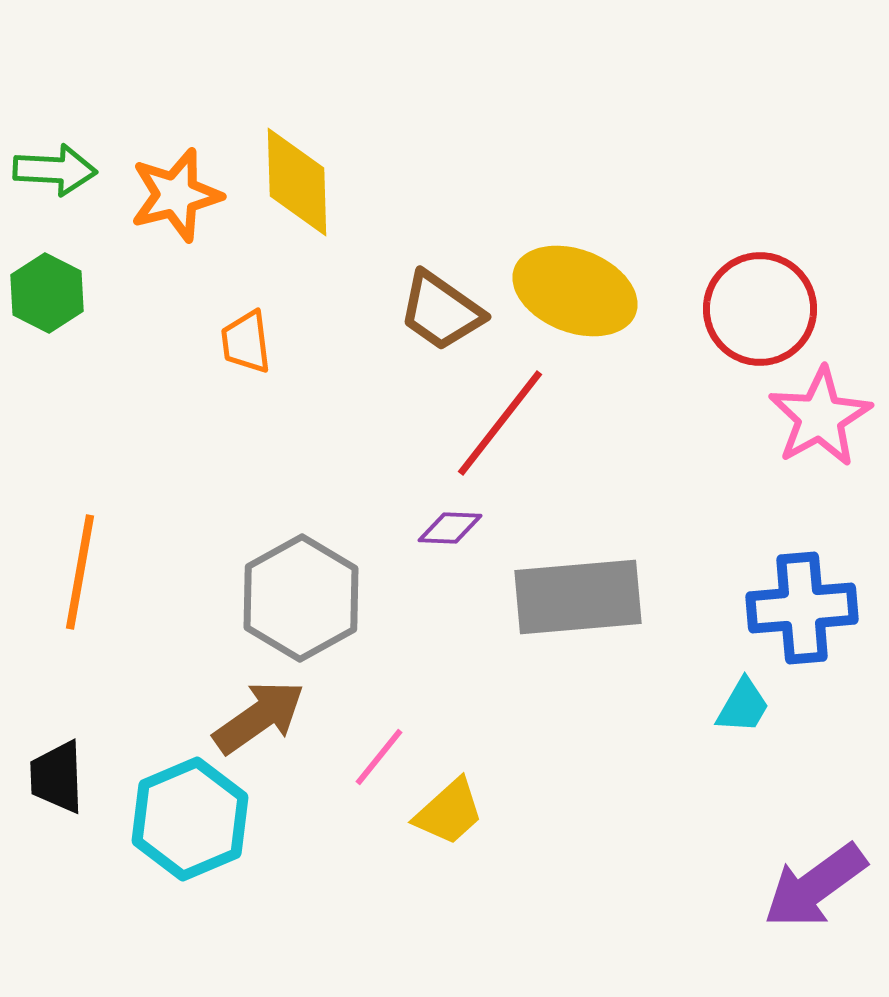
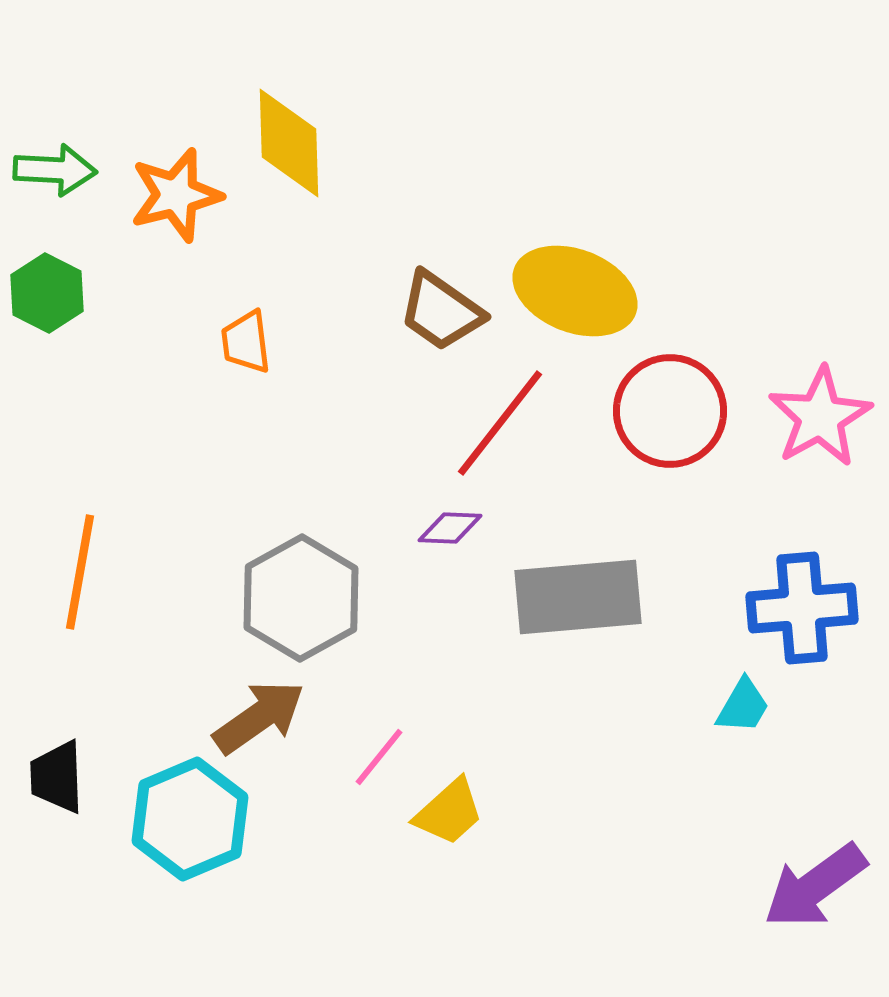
yellow diamond: moved 8 px left, 39 px up
red circle: moved 90 px left, 102 px down
